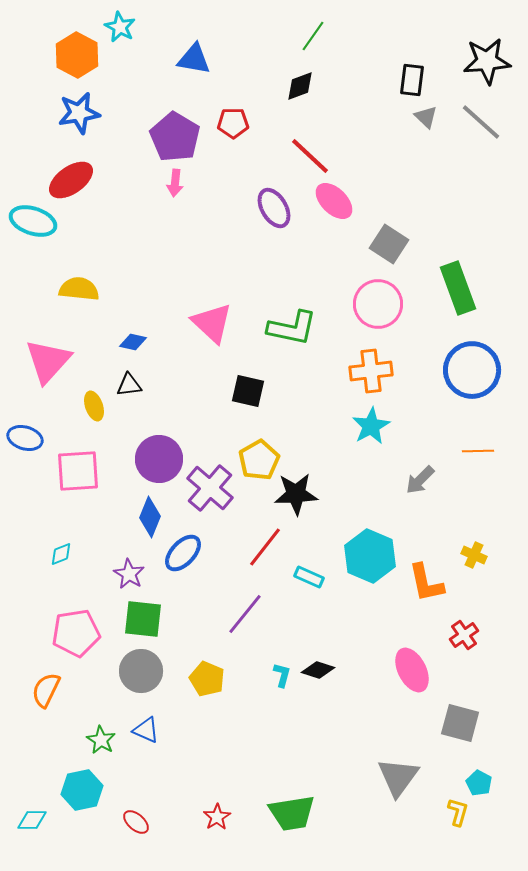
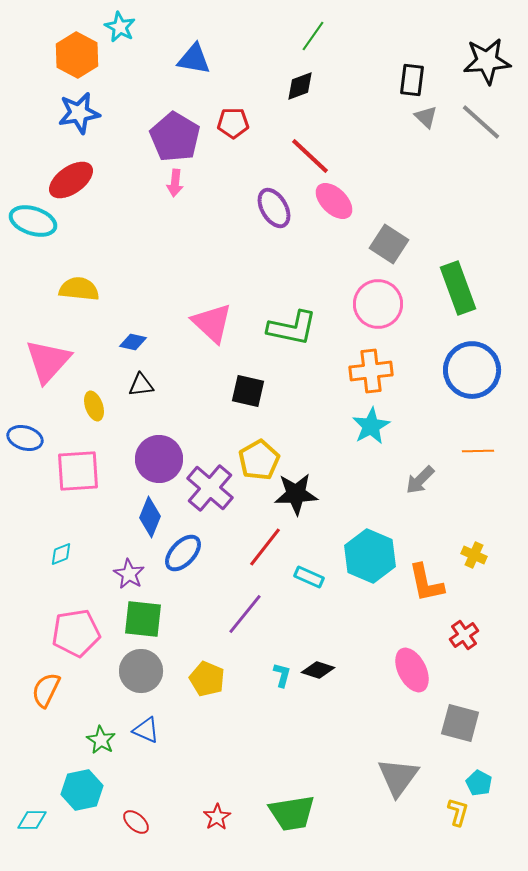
black triangle at (129, 385): moved 12 px right
